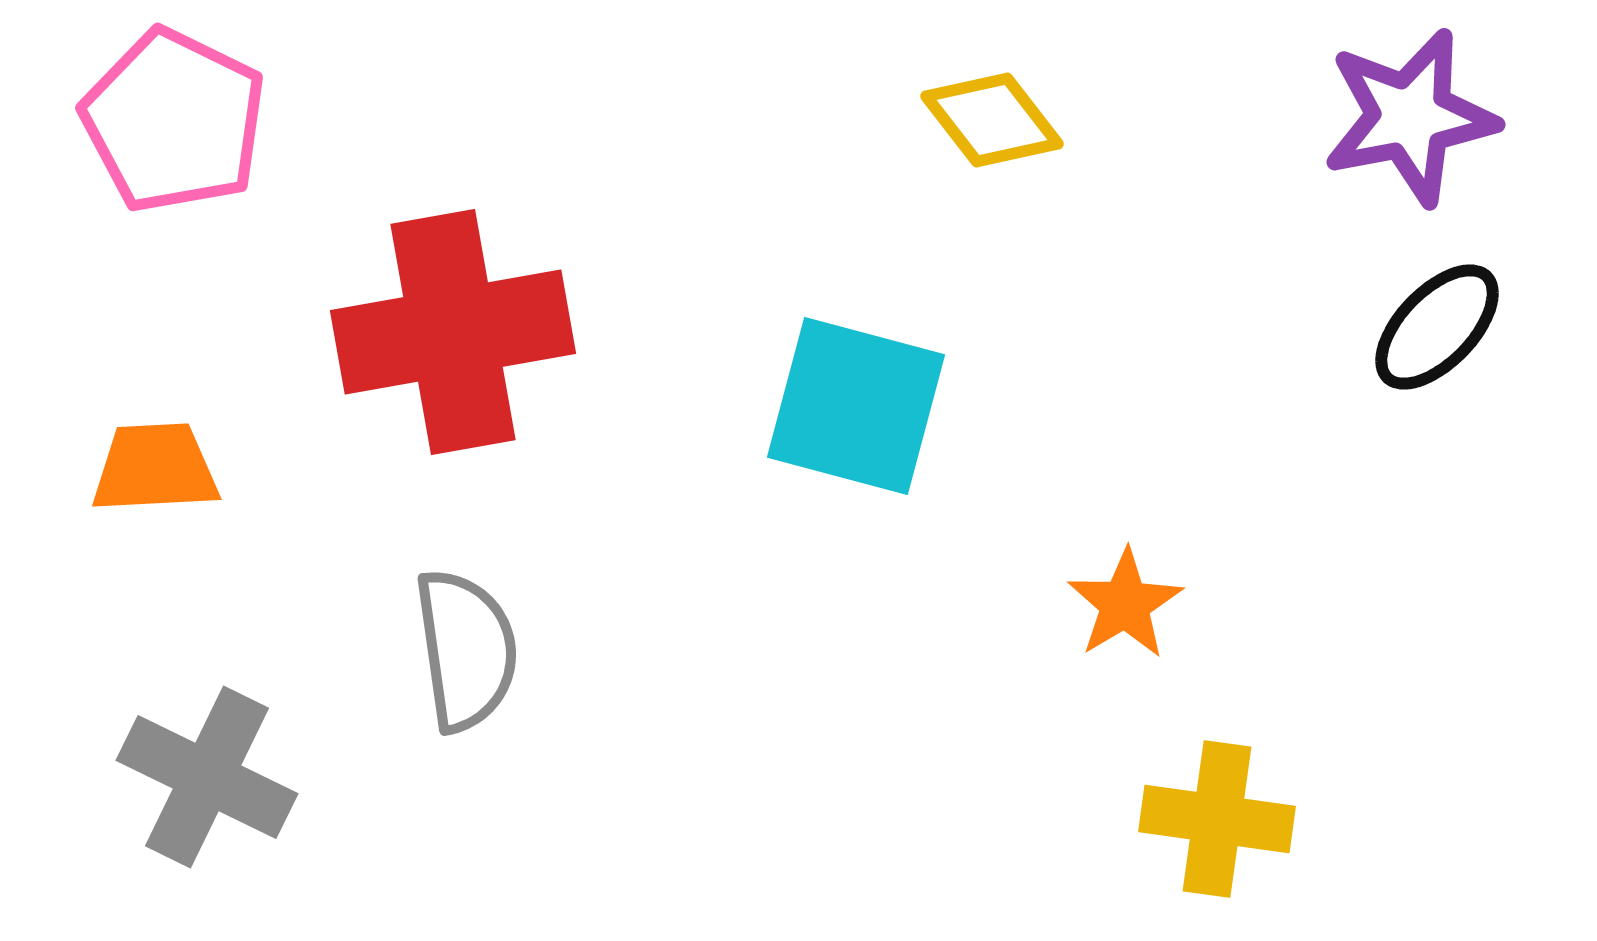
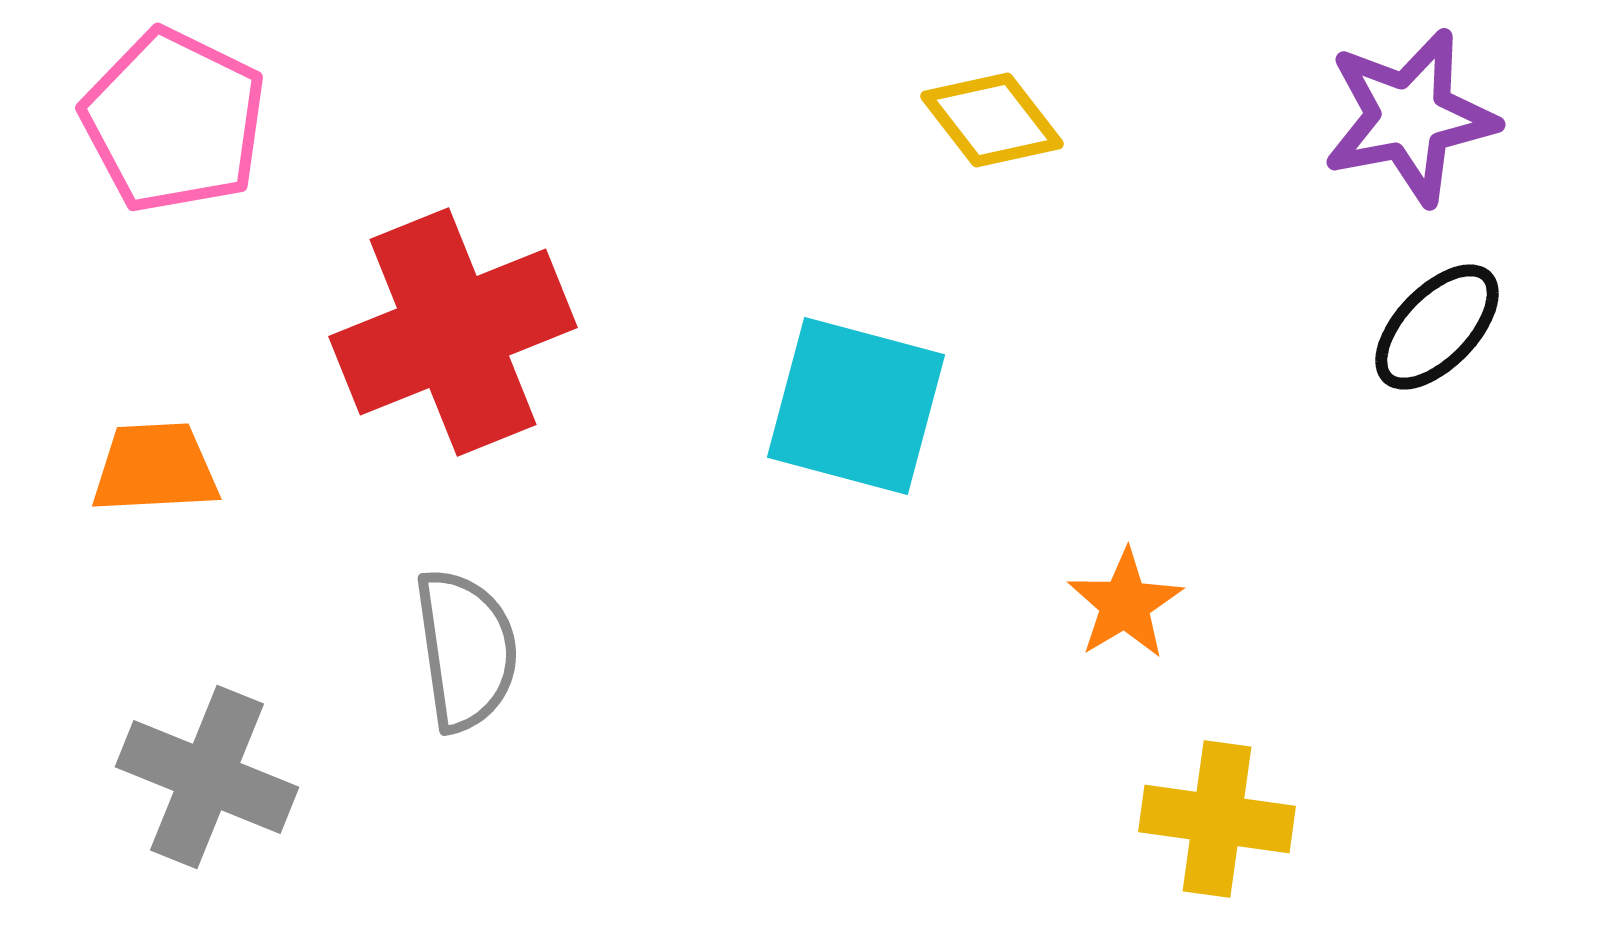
red cross: rotated 12 degrees counterclockwise
gray cross: rotated 4 degrees counterclockwise
